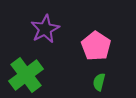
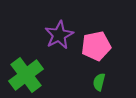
purple star: moved 14 px right, 6 px down
pink pentagon: rotated 28 degrees clockwise
